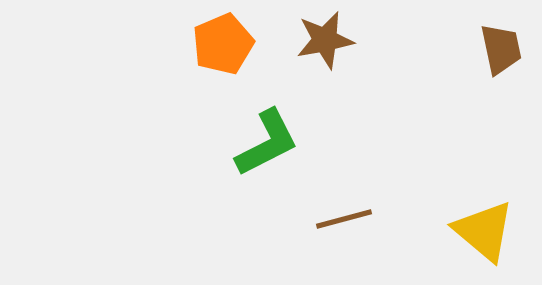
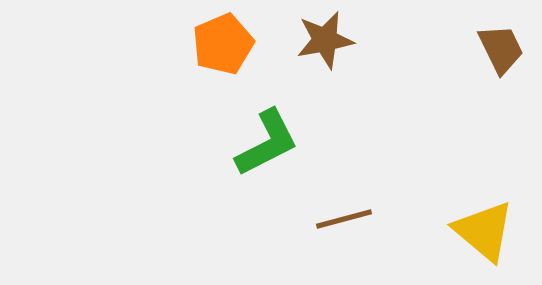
brown trapezoid: rotated 14 degrees counterclockwise
